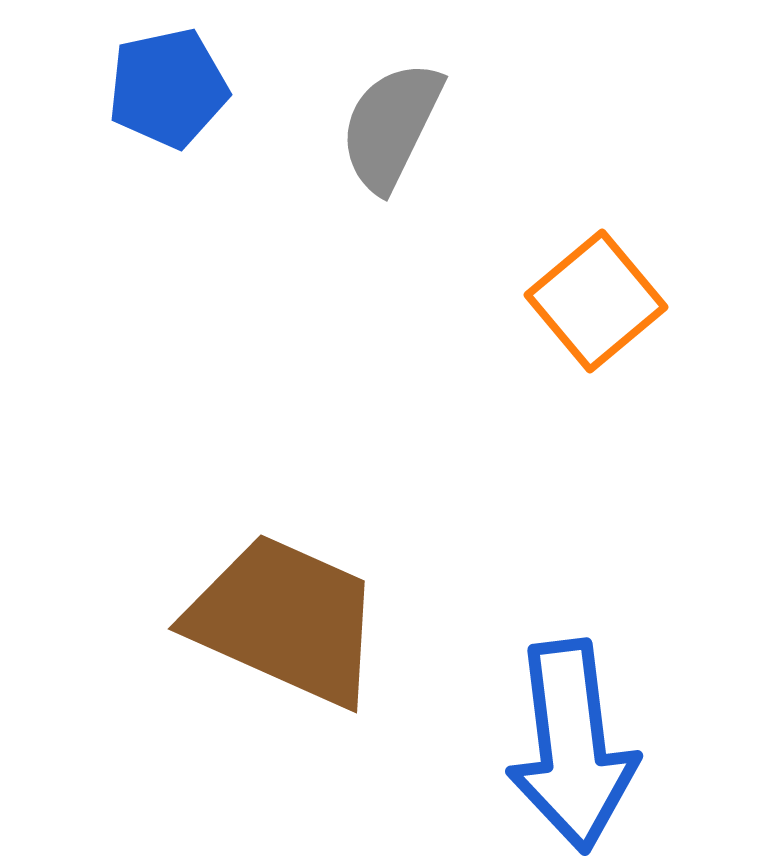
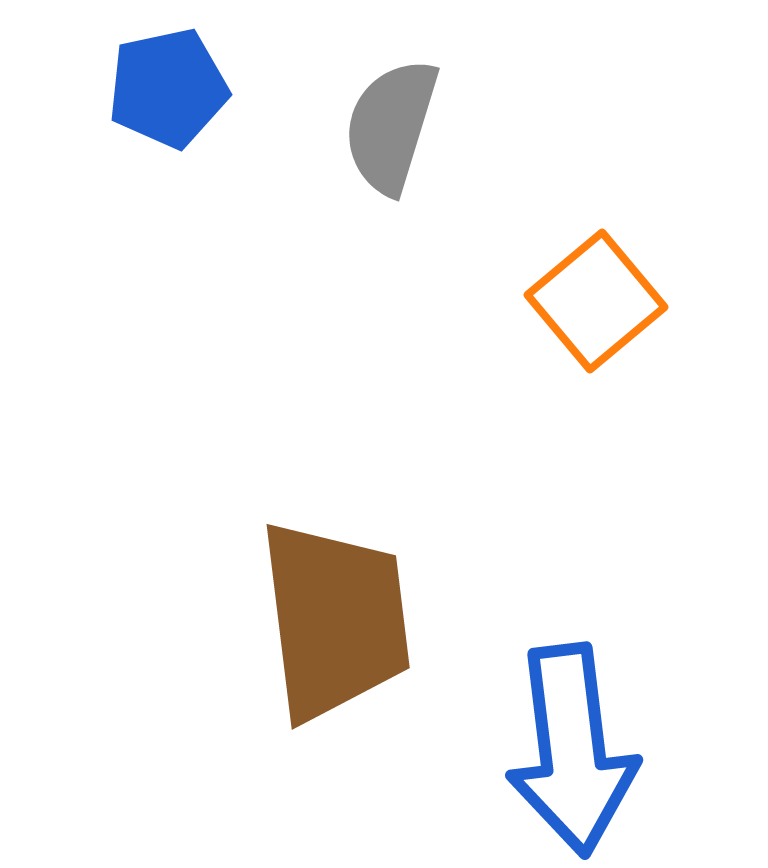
gray semicircle: rotated 9 degrees counterclockwise
brown trapezoid: moved 50 px right; rotated 59 degrees clockwise
blue arrow: moved 4 px down
